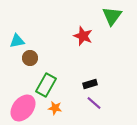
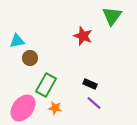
black rectangle: rotated 40 degrees clockwise
